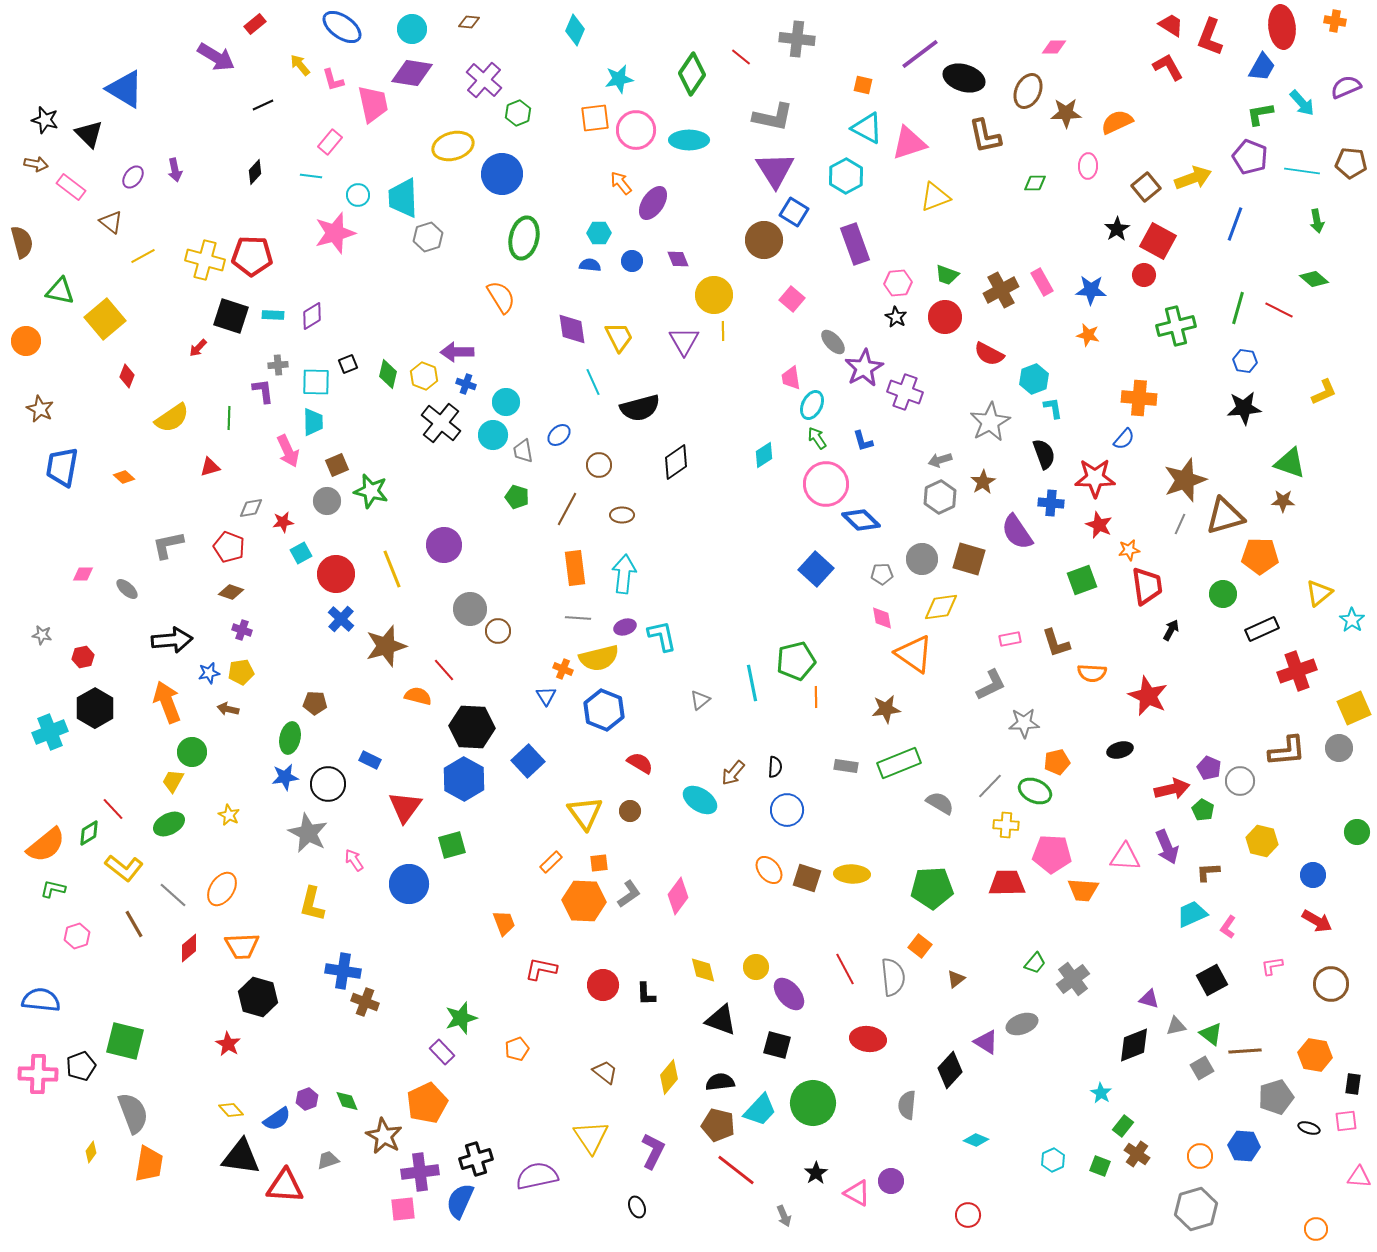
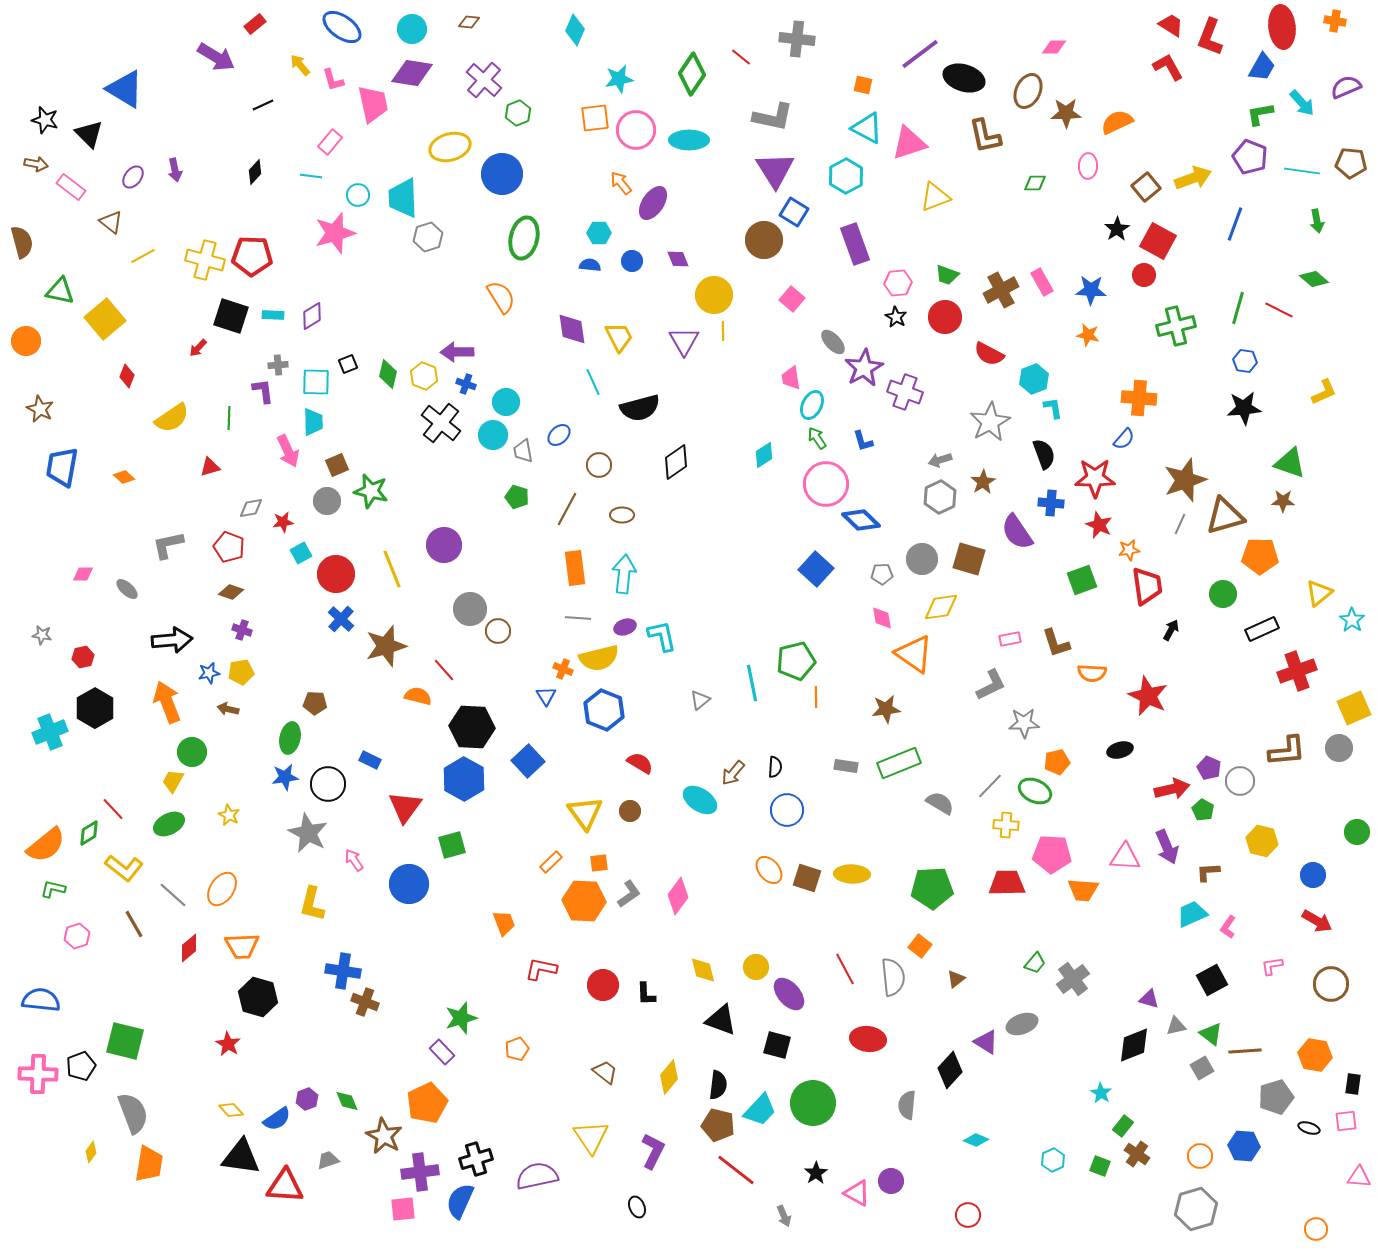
yellow ellipse at (453, 146): moved 3 px left, 1 px down
black semicircle at (720, 1082): moved 2 px left, 3 px down; rotated 104 degrees clockwise
